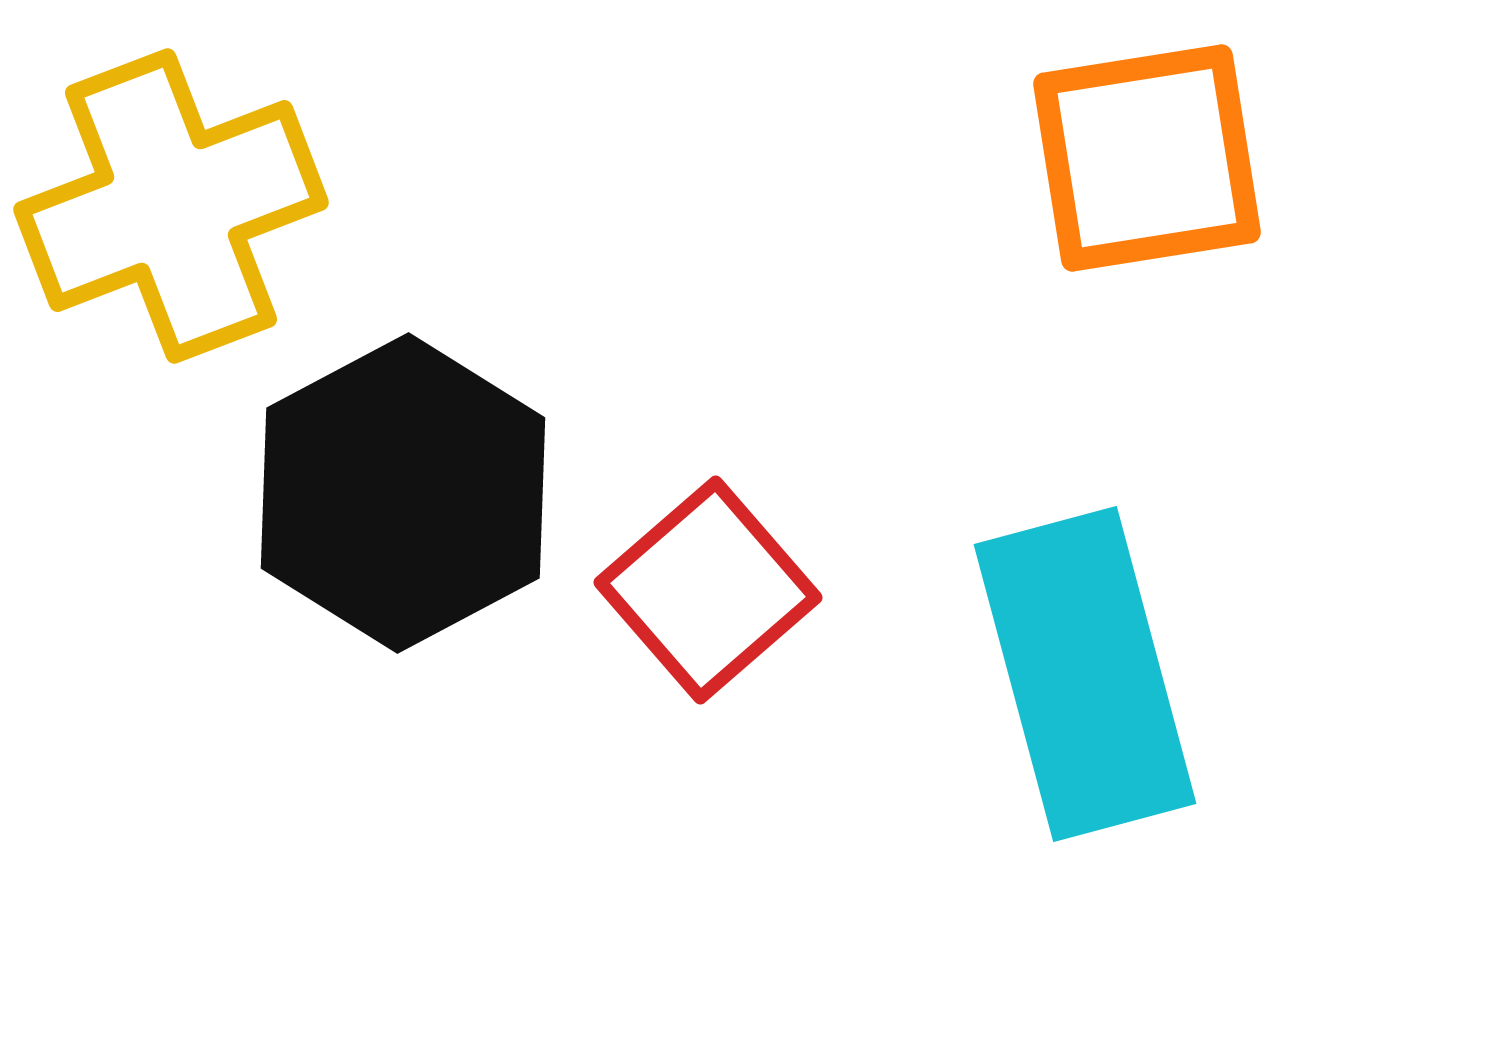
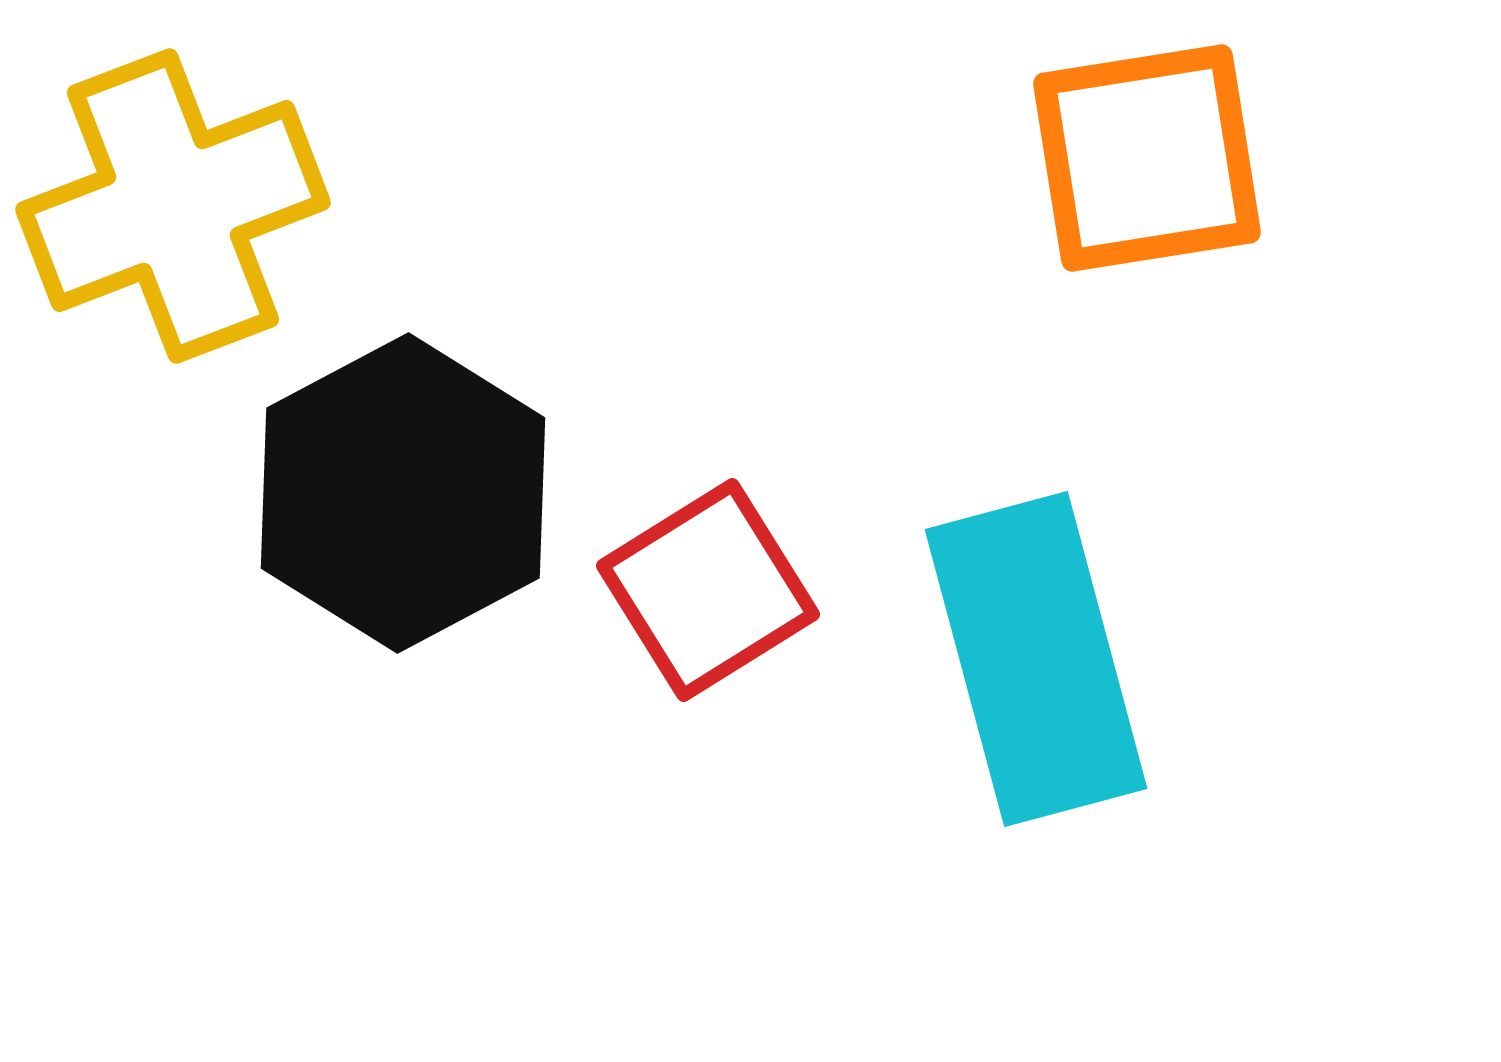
yellow cross: moved 2 px right
red square: rotated 9 degrees clockwise
cyan rectangle: moved 49 px left, 15 px up
